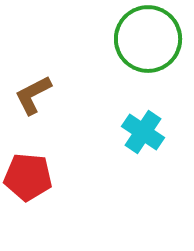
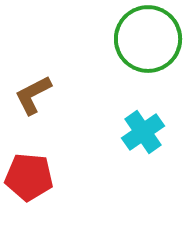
cyan cross: rotated 21 degrees clockwise
red pentagon: moved 1 px right
